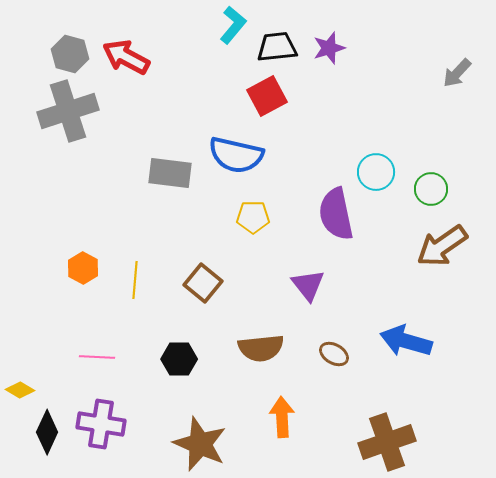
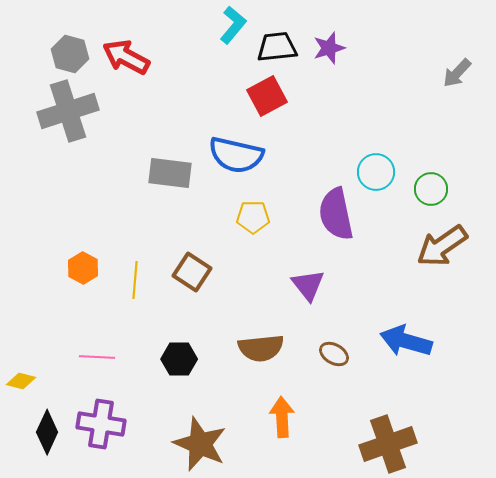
brown square: moved 11 px left, 11 px up; rotated 6 degrees counterclockwise
yellow diamond: moved 1 px right, 9 px up; rotated 16 degrees counterclockwise
brown cross: moved 1 px right, 2 px down
